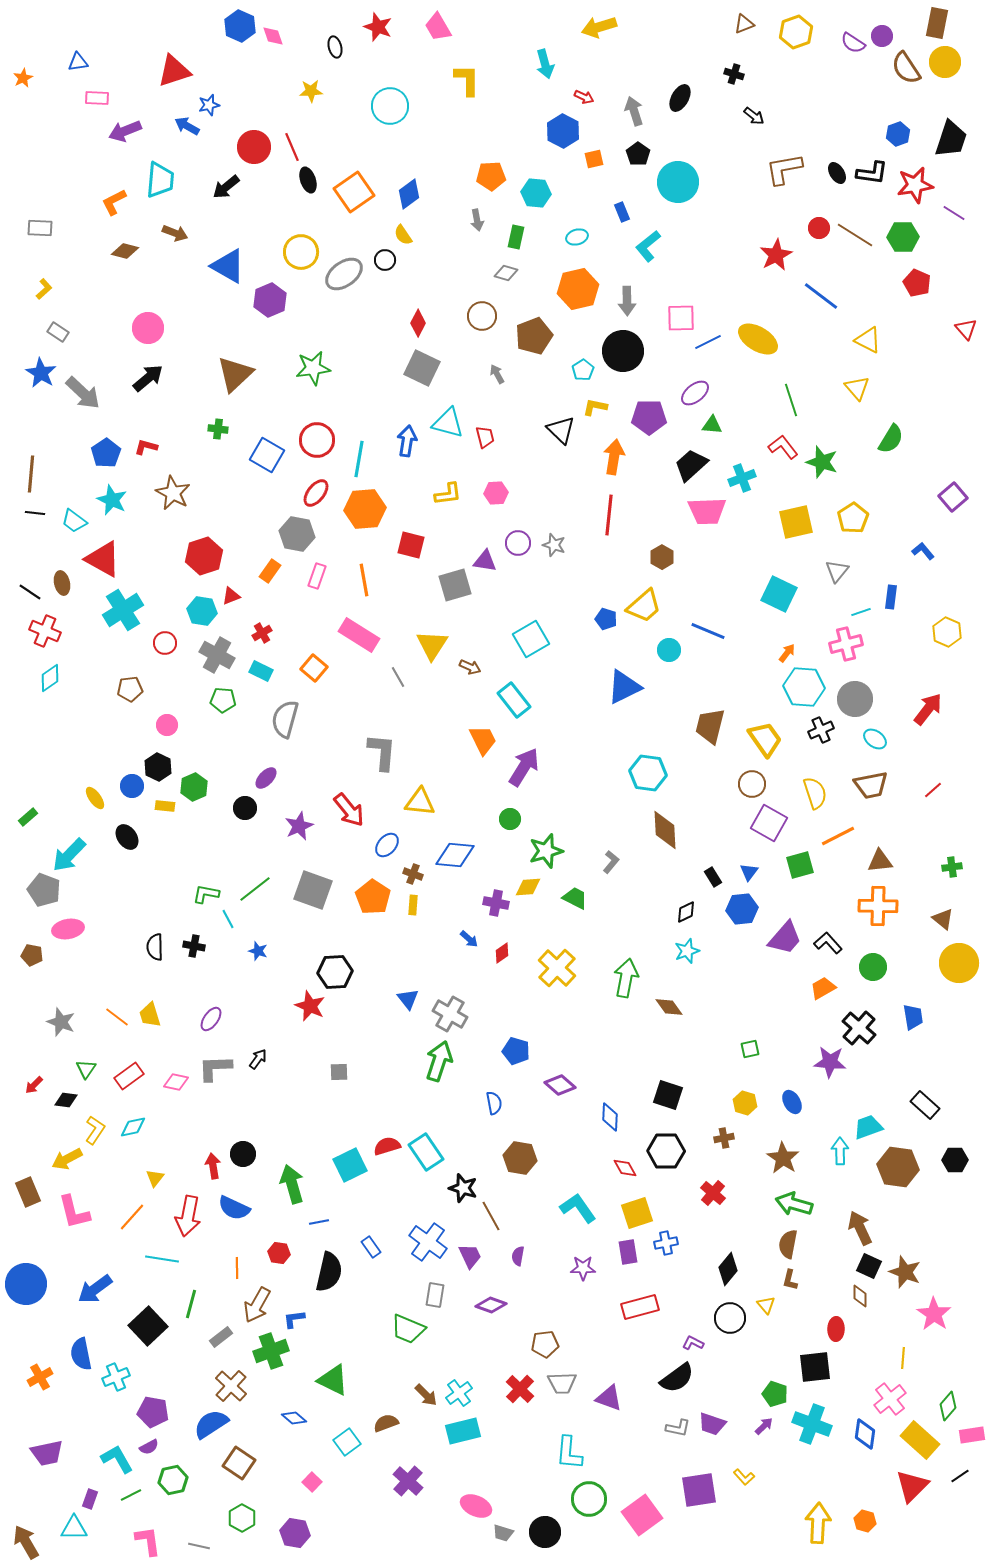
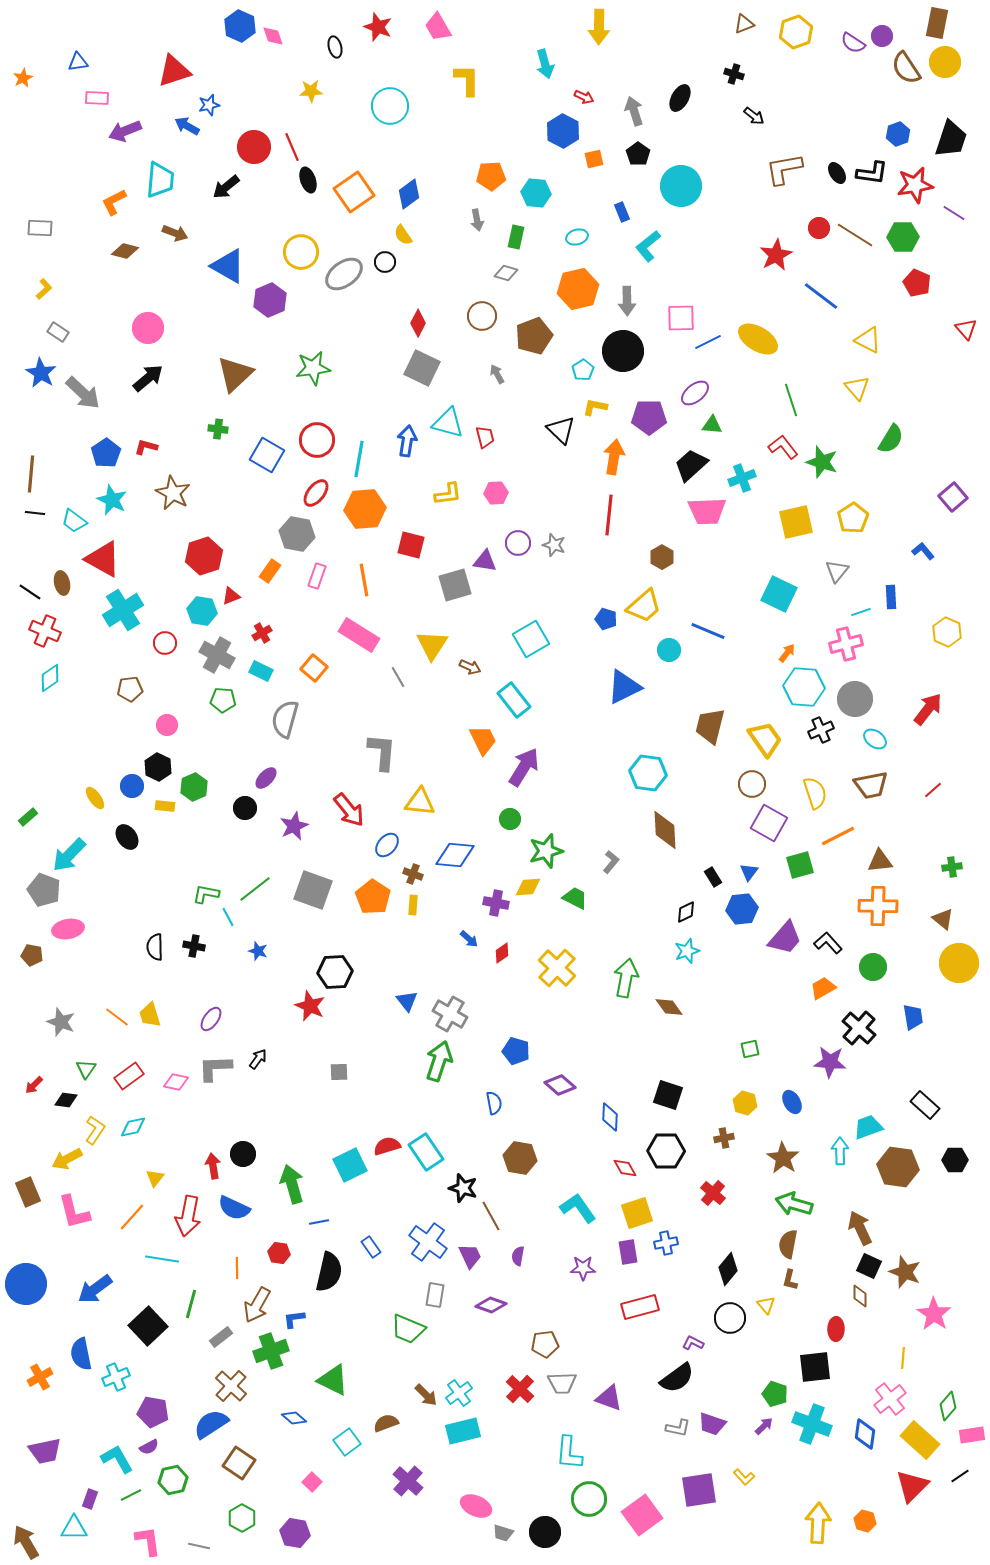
yellow arrow at (599, 27): rotated 72 degrees counterclockwise
cyan circle at (678, 182): moved 3 px right, 4 px down
black circle at (385, 260): moved 2 px down
blue rectangle at (891, 597): rotated 10 degrees counterclockwise
purple star at (299, 826): moved 5 px left
cyan line at (228, 919): moved 2 px up
blue triangle at (408, 999): moved 1 px left, 2 px down
purple trapezoid at (47, 1453): moved 2 px left, 2 px up
